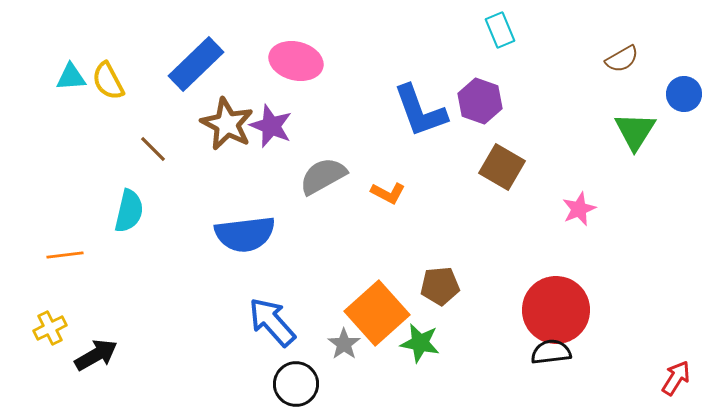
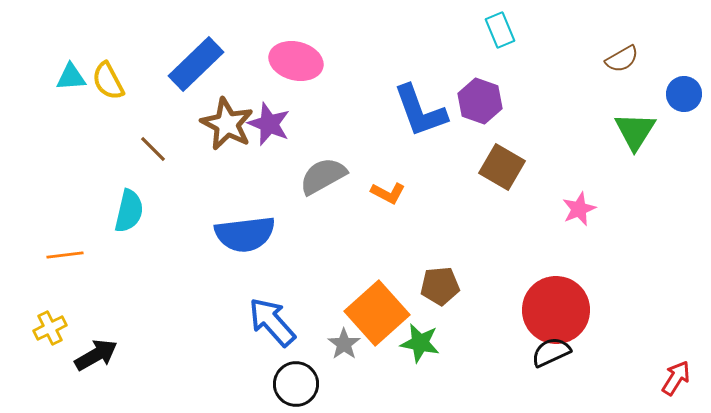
purple star: moved 2 px left, 2 px up
black semicircle: rotated 18 degrees counterclockwise
